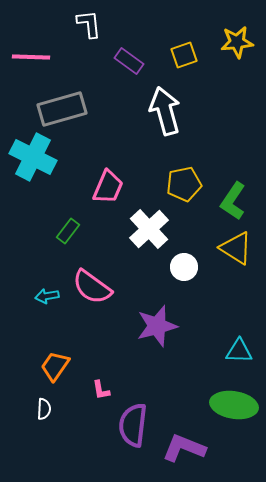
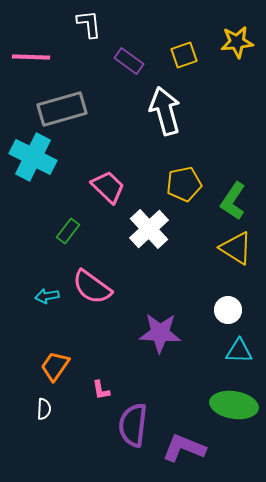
pink trapezoid: rotated 69 degrees counterclockwise
white circle: moved 44 px right, 43 px down
purple star: moved 3 px right, 7 px down; rotated 18 degrees clockwise
